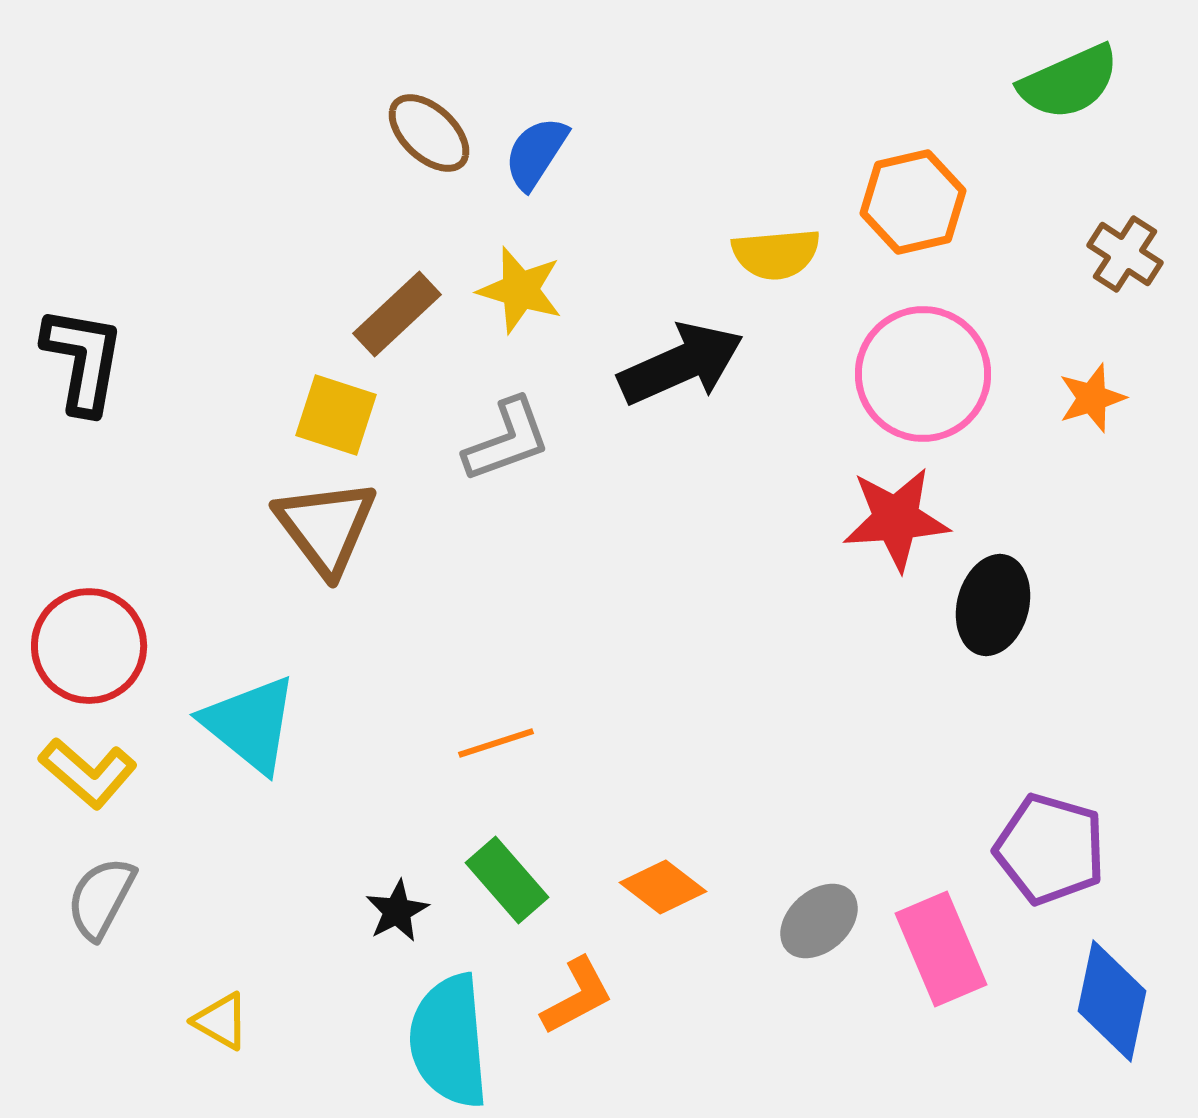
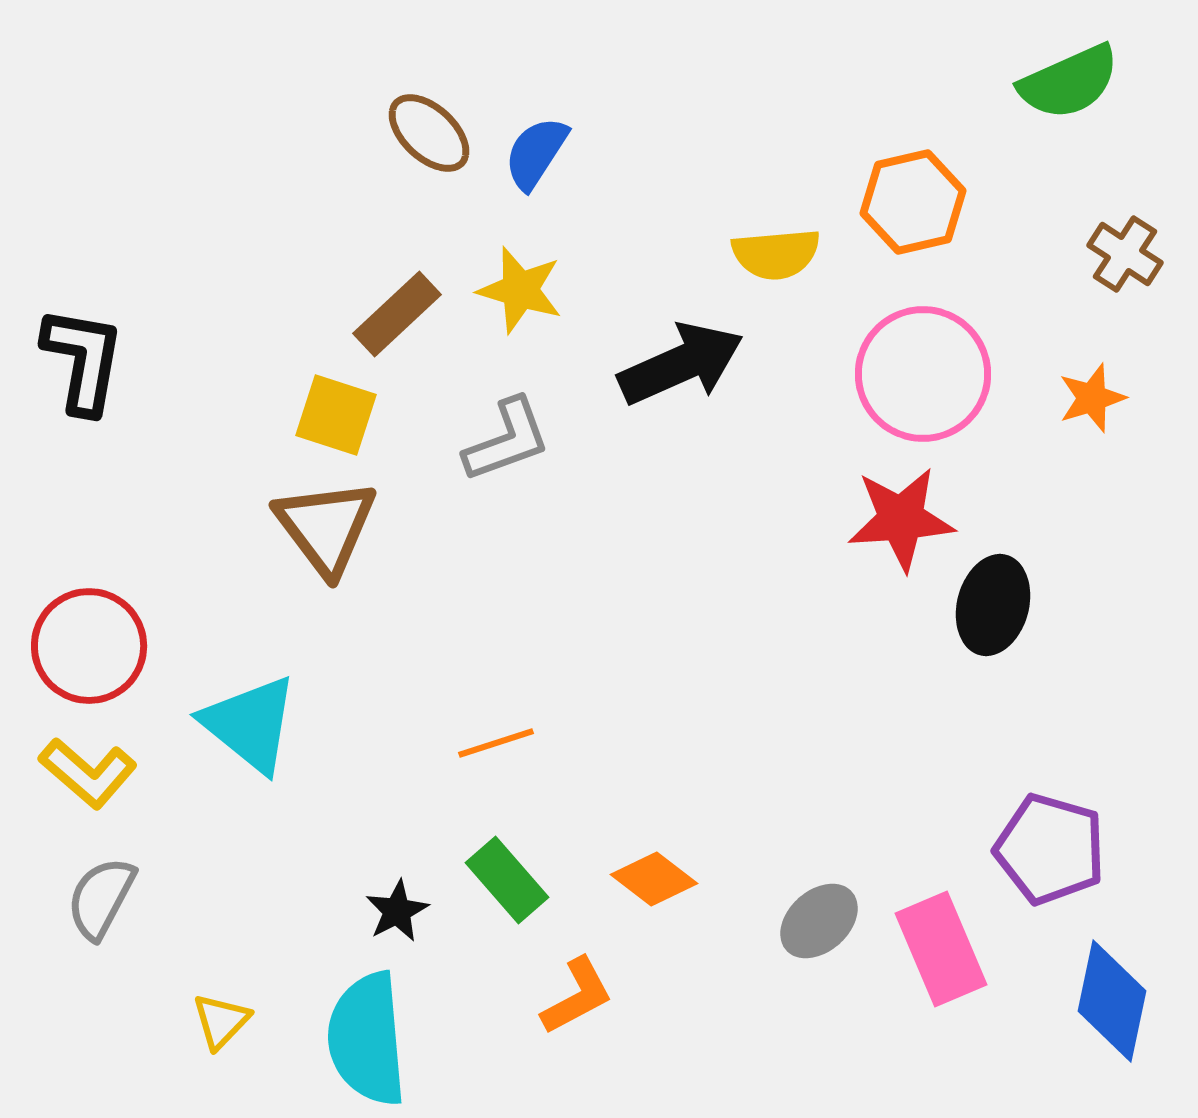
red star: moved 5 px right
orange diamond: moved 9 px left, 8 px up
yellow triangle: rotated 44 degrees clockwise
cyan semicircle: moved 82 px left, 2 px up
